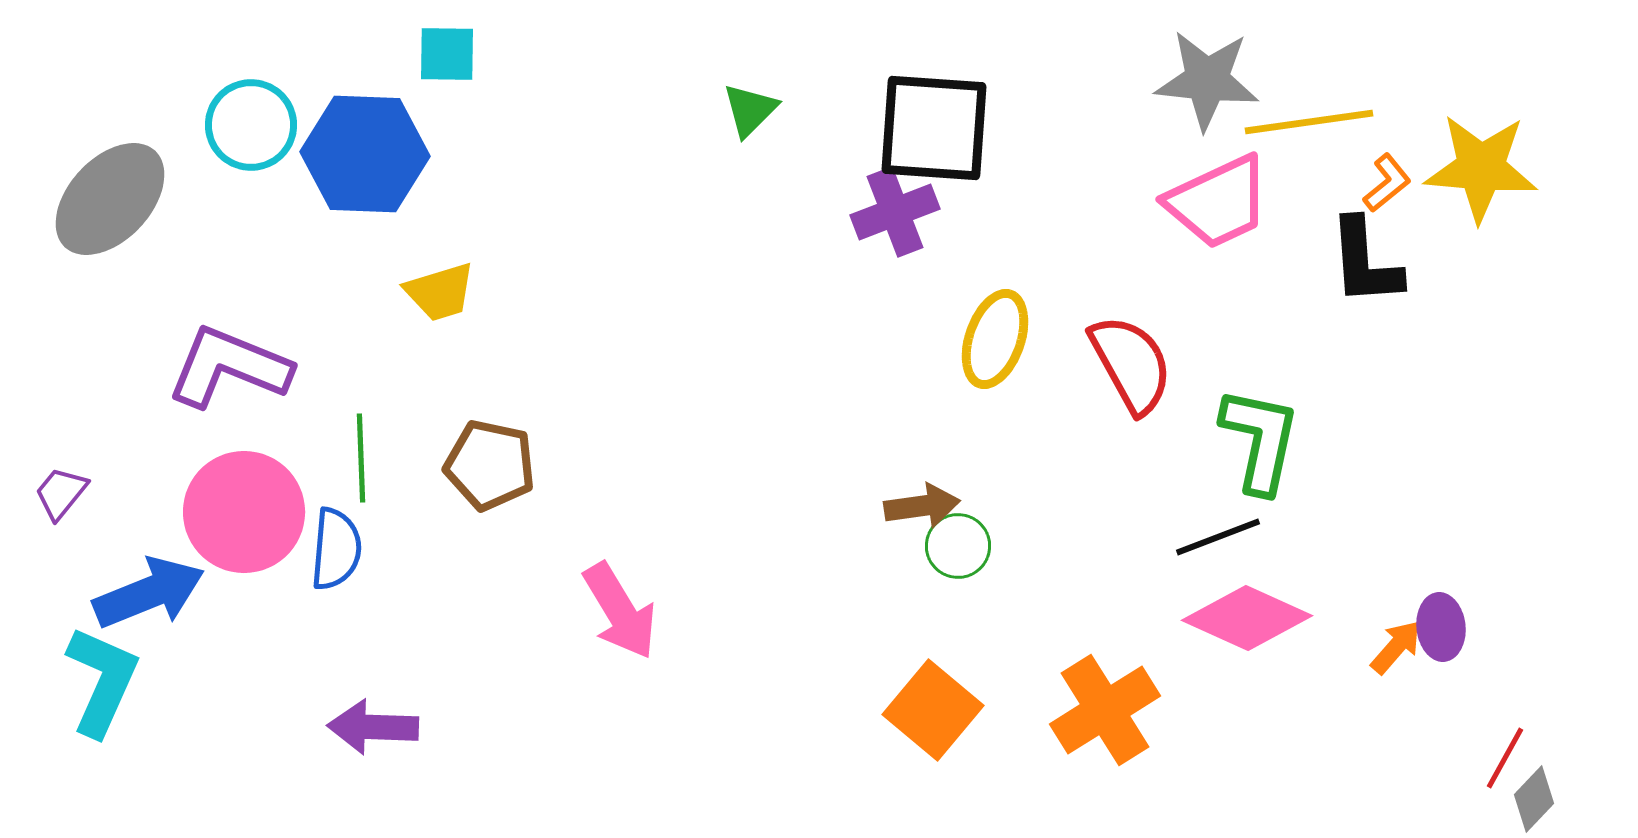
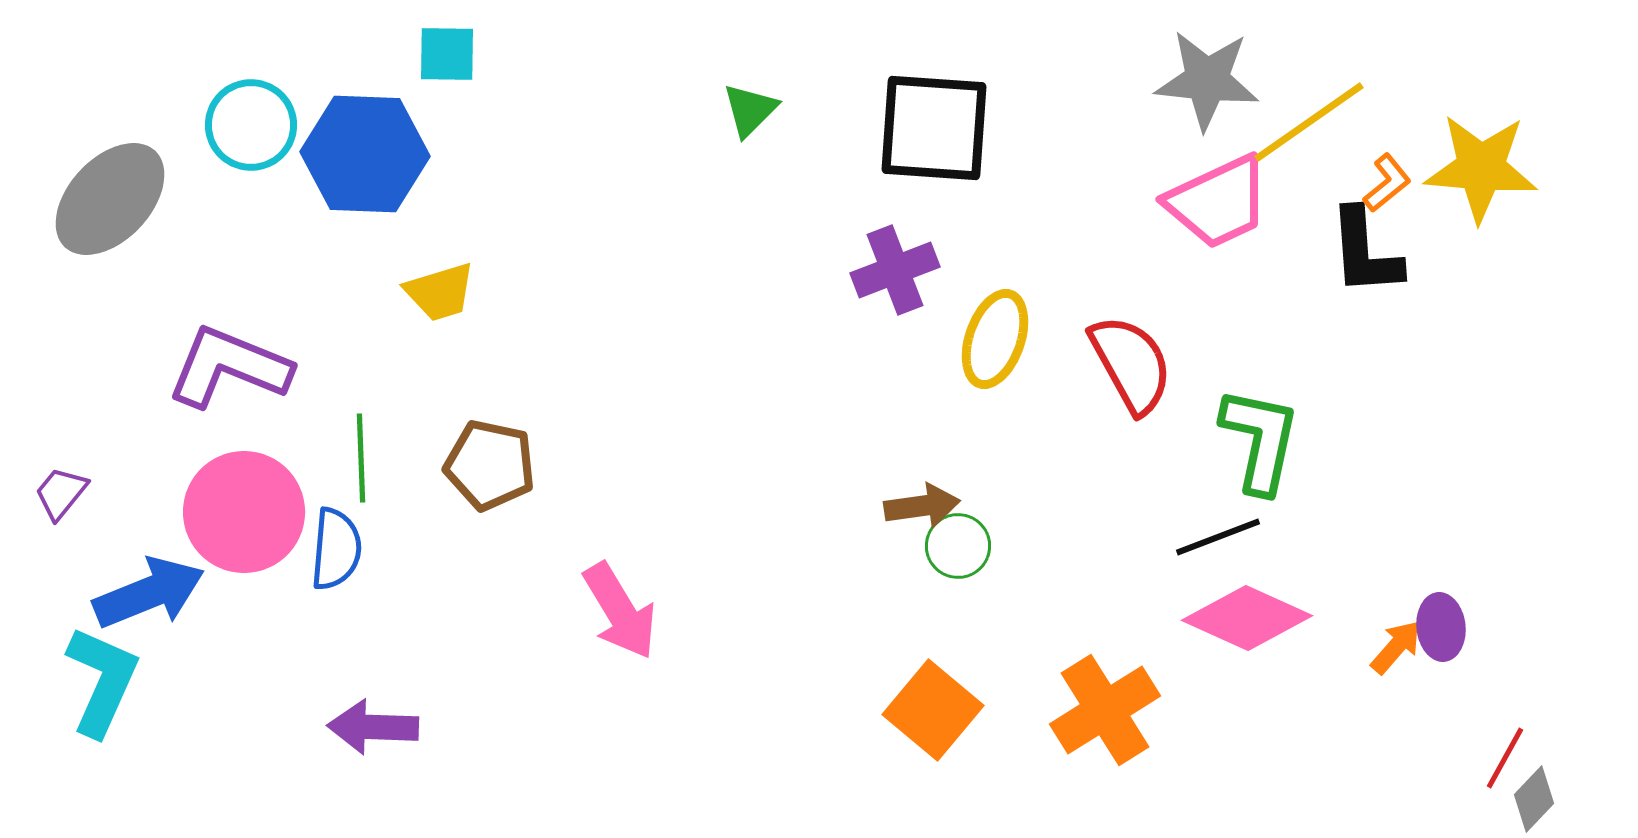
yellow line: rotated 27 degrees counterclockwise
purple cross: moved 58 px down
black L-shape: moved 10 px up
